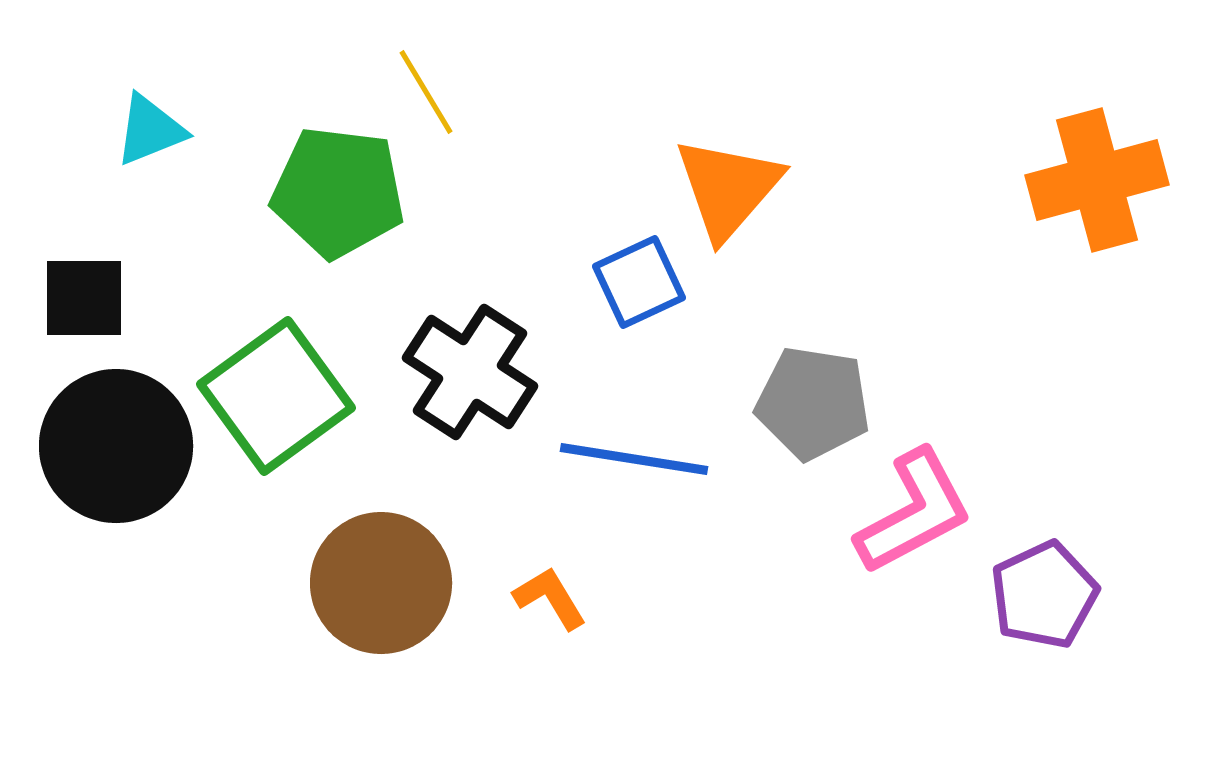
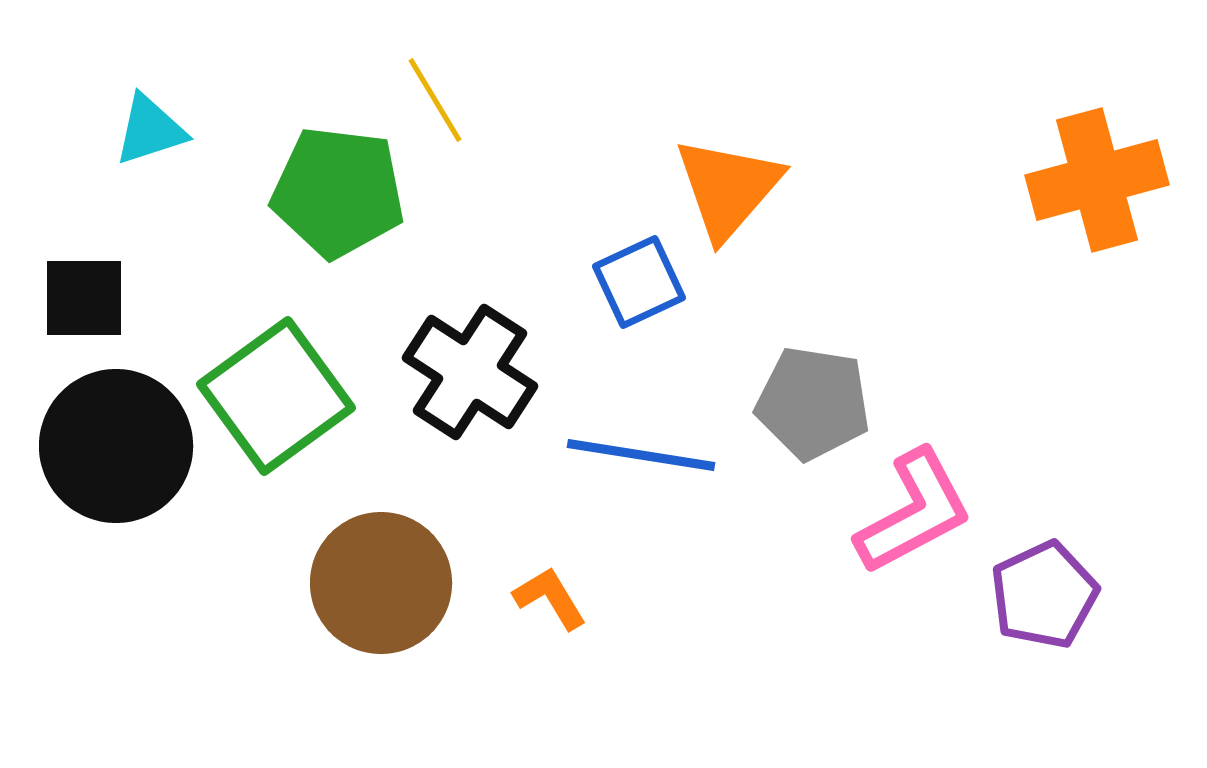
yellow line: moved 9 px right, 8 px down
cyan triangle: rotated 4 degrees clockwise
blue line: moved 7 px right, 4 px up
